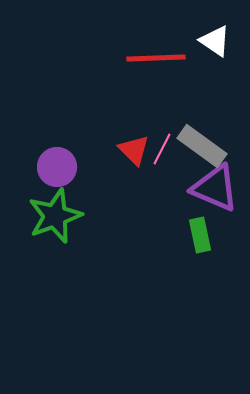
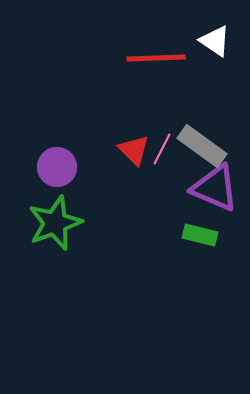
green star: moved 7 px down
green rectangle: rotated 64 degrees counterclockwise
